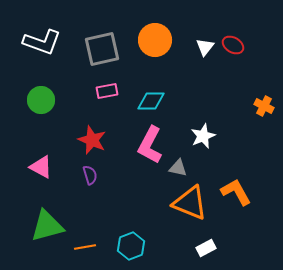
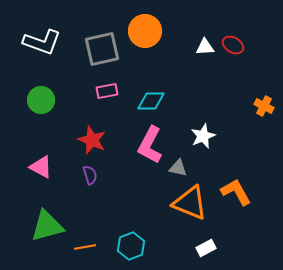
orange circle: moved 10 px left, 9 px up
white triangle: rotated 48 degrees clockwise
